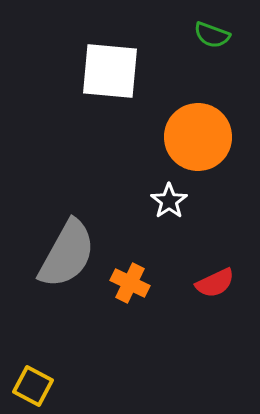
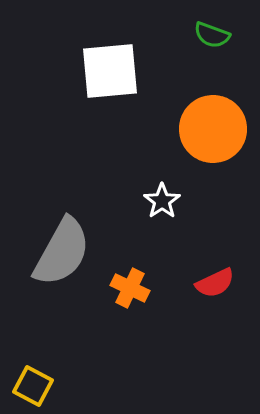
white square: rotated 10 degrees counterclockwise
orange circle: moved 15 px right, 8 px up
white star: moved 7 px left
gray semicircle: moved 5 px left, 2 px up
orange cross: moved 5 px down
